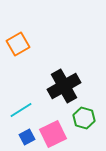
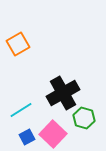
black cross: moved 1 px left, 7 px down
pink square: rotated 20 degrees counterclockwise
